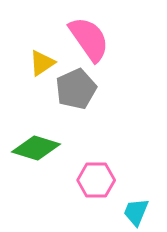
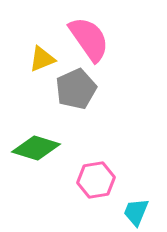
yellow triangle: moved 4 px up; rotated 12 degrees clockwise
pink hexagon: rotated 9 degrees counterclockwise
